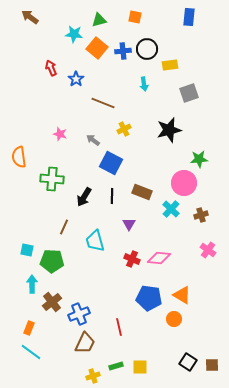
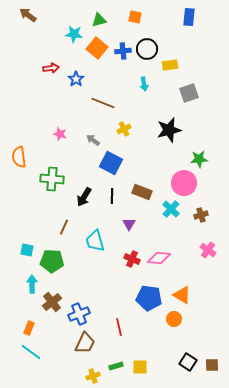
brown arrow at (30, 17): moved 2 px left, 2 px up
red arrow at (51, 68): rotated 105 degrees clockwise
